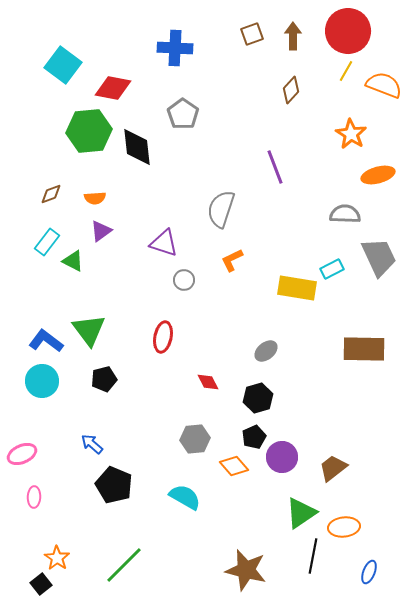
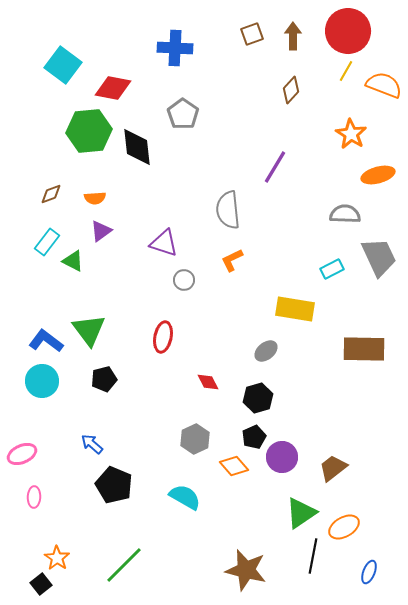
purple line at (275, 167): rotated 52 degrees clockwise
gray semicircle at (221, 209): moved 7 px right, 1 px down; rotated 24 degrees counterclockwise
yellow rectangle at (297, 288): moved 2 px left, 21 px down
gray hexagon at (195, 439): rotated 20 degrees counterclockwise
orange ellipse at (344, 527): rotated 24 degrees counterclockwise
